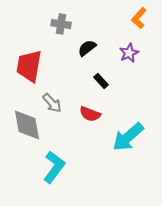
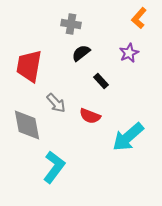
gray cross: moved 10 px right
black semicircle: moved 6 px left, 5 px down
gray arrow: moved 4 px right
red semicircle: moved 2 px down
